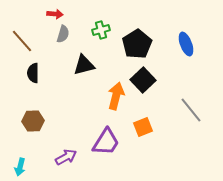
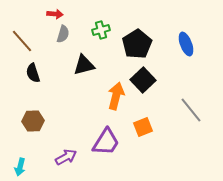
black semicircle: rotated 18 degrees counterclockwise
